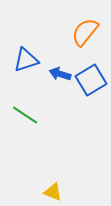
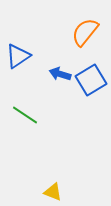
blue triangle: moved 8 px left, 4 px up; rotated 16 degrees counterclockwise
